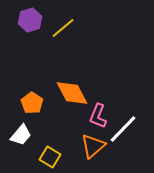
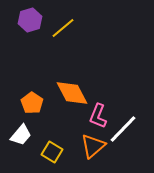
yellow square: moved 2 px right, 5 px up
